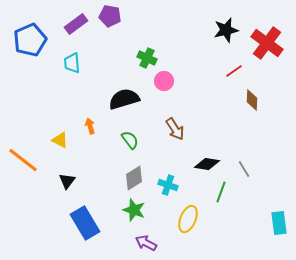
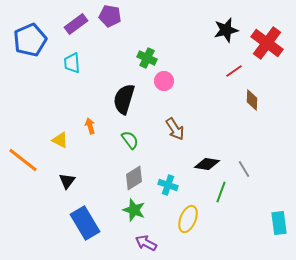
black semicircle: rotated 56 degrees counterclockwise
